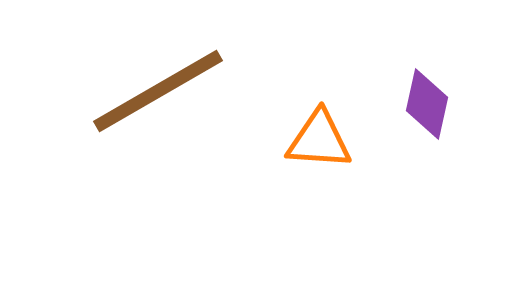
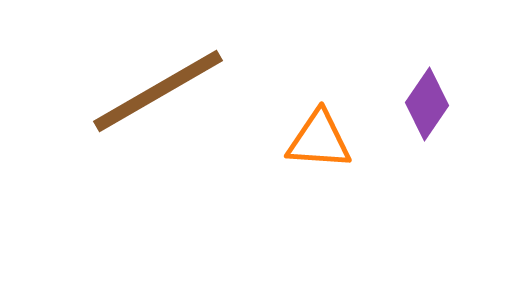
purple diamond: rotated 22 degrees clockwise
